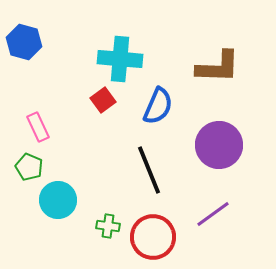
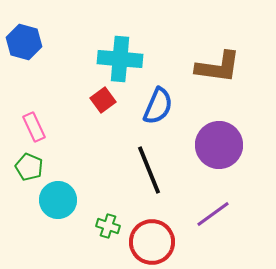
brown L-shape: rotated 6 degrees clockwise
pink rectangle: moved 4 px left
green cross: rotated 10 degrees clockwise
red circle: moved 1 px left, 5 px down
